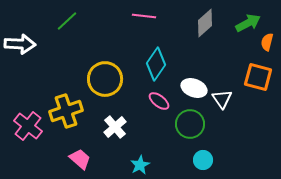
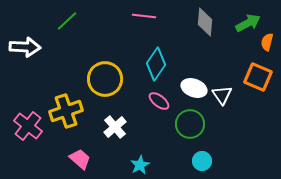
gray diamond: moved 1 px up; rotated 44 degrees counterclockwise
white arrow: moved 5 px right, 3 px down
orange square: rotated 8 degrees clockwise
white triangle: moved 4 px up
cyan circle: moved 1 px left, 1 px down
